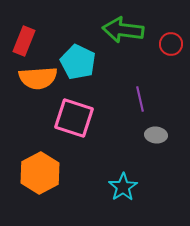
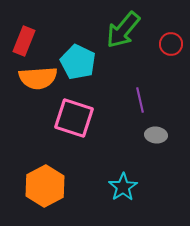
green arrow: rotated 57 degrees counterclockwise
purple line: moved 1 px down
orange hexagon: moved 5 px right, 13 px down
